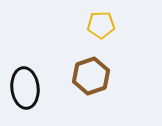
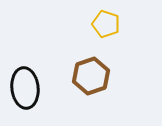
yellow pentagon: moved 5 px right, 1 px up; rotated 20 degrees clockwise
